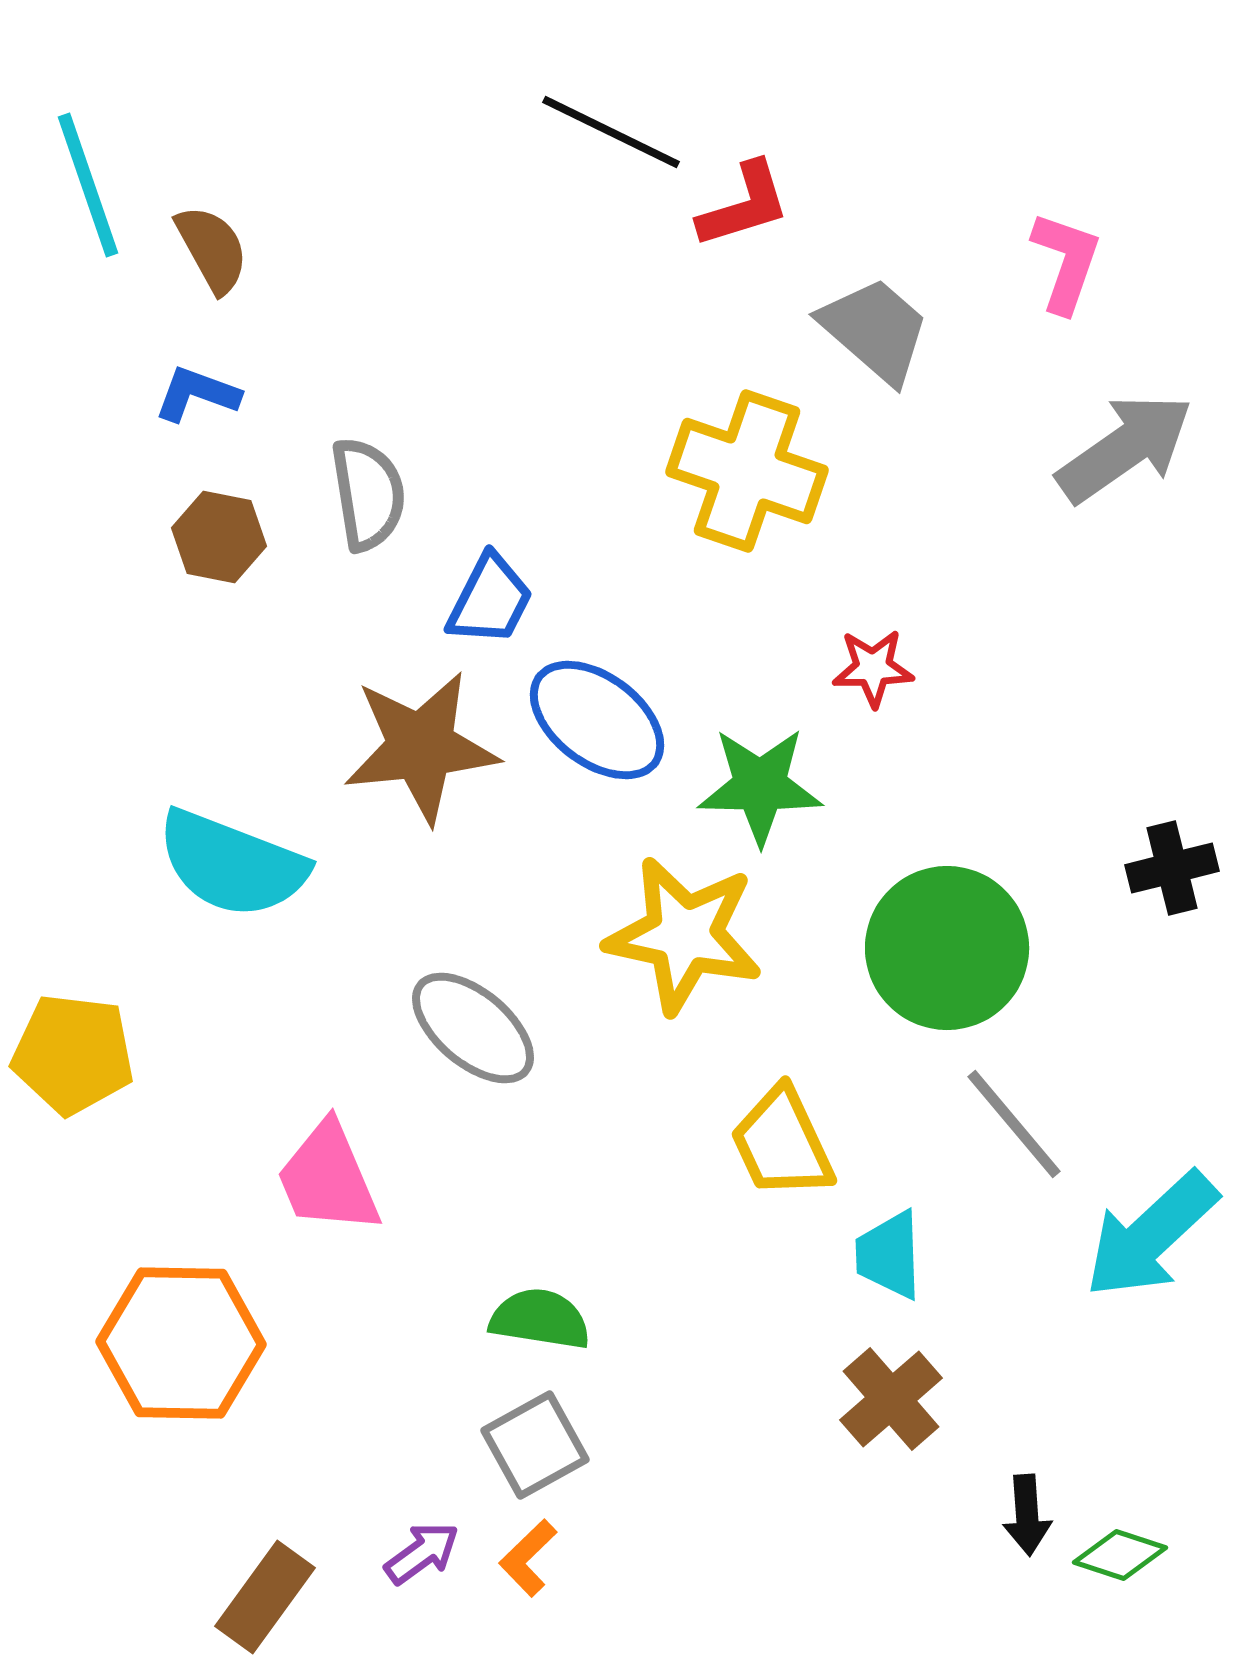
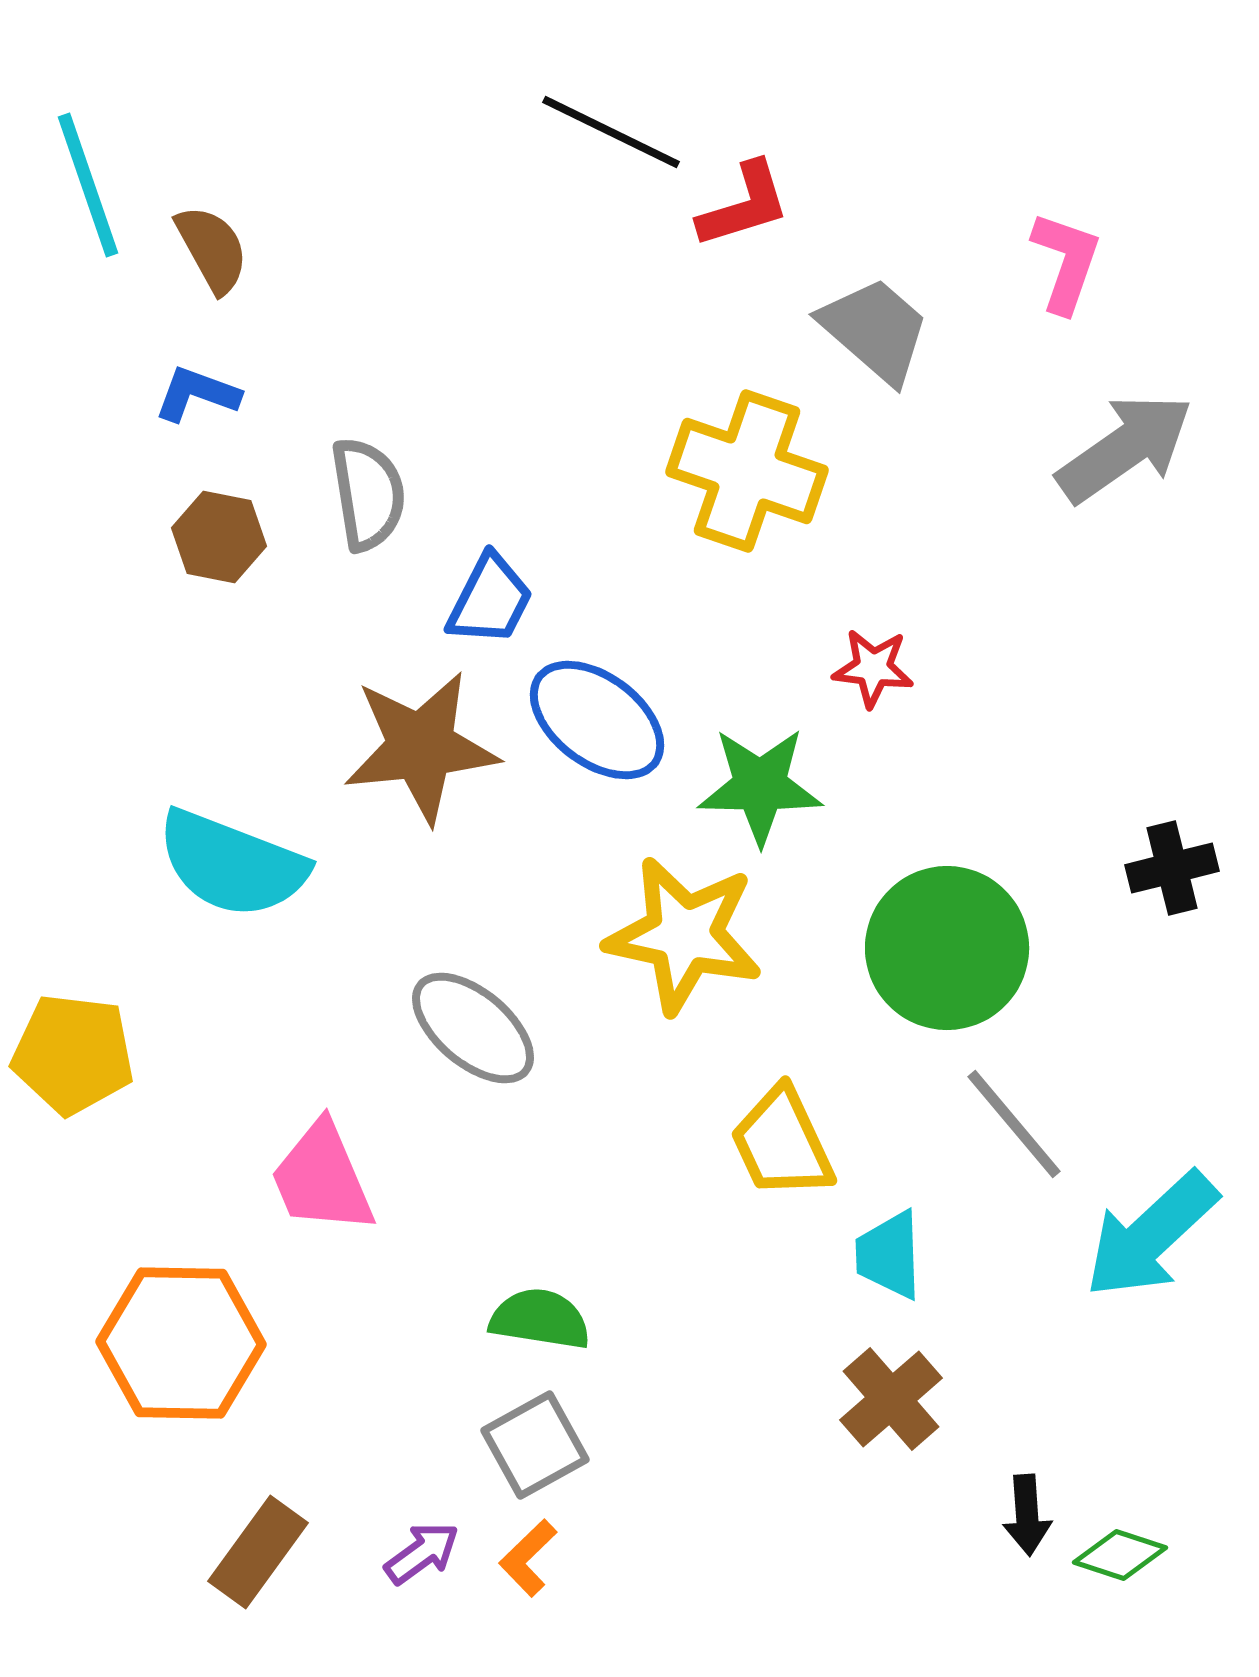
red star: rotated 8 degrees clockwise
pink trapezoid: moved 6 px left
brown rectangle: moved 7 px left, 45 px up
